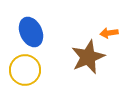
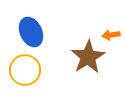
orange arrow: moved 2 px right, 2 px down
brown star: rotated 8 degrees counterclockwise
